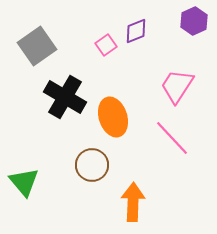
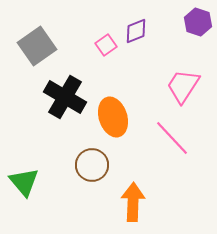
purple hexagon: moved 4 px right, 1 px down; rotated 16 degrees counterclockwise
pink trapezoid: moved 6 px right
